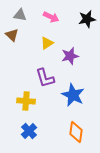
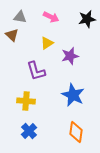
gray triangle: moved 2 px down
purple L-shape: moved 9 px left, 7 px up
